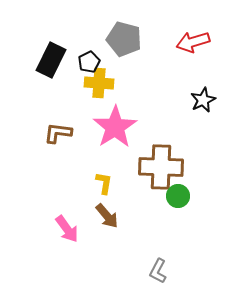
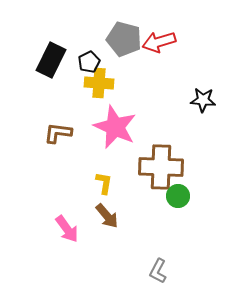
red arrow: moved 34 px left
black star: rotated 30 degrees clockwise
pink star: rotated 15 degrees counterclockwise
